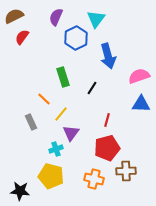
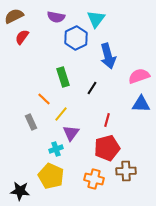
purple semicircle: rotated 102 degrees counterclockwise
yellow pentagon: rotated 10 degrees clockwise
